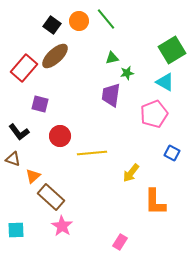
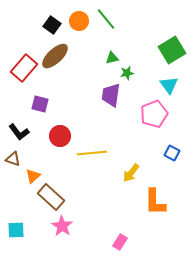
cyan triangle: moved 4 px right, 3 px down; rotated 24 degrees clockwise
